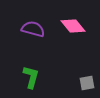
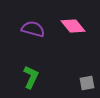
green L-shape: rotated 10 degrees clockwise
